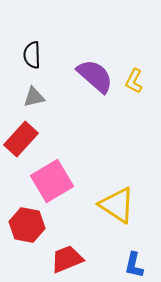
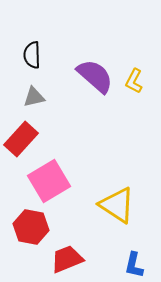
pink square: moved 3 px left
red hexagon: moved 4 px right, 2 px down
